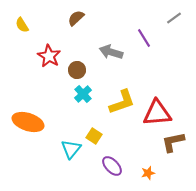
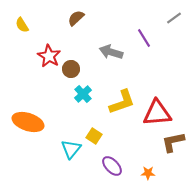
brown circle: moved 6 px left, 1 px up
orange star: rotated 16 degrees clockwise
